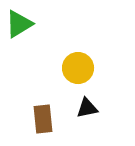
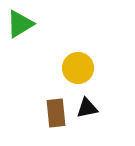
green triangle: moved 1 px right
brown rectangle: moved 13 px right, 6 px up
